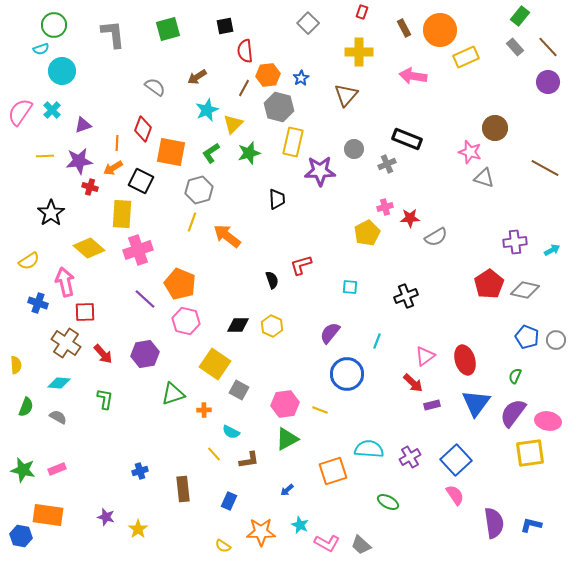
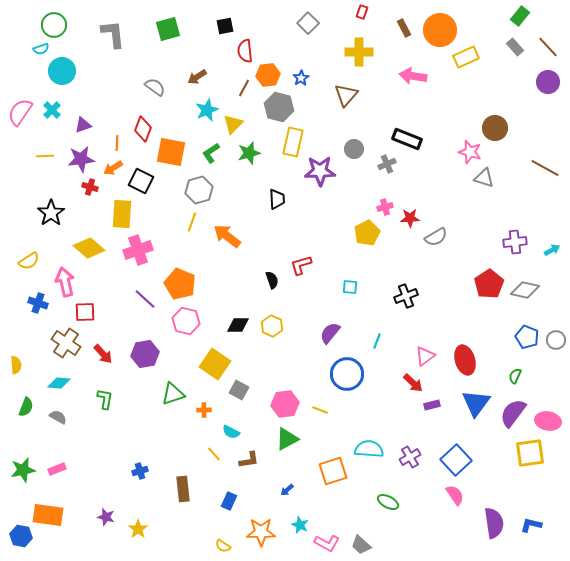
purple star at (79, 161): moved 2 px right, 2 px up
green star at (23, 470): rotated 25 degrees counterclockwise
